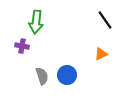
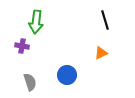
black line: rotated 18 degrees clockwise
orange triangle: moved 1 px up
gray semicircle: moved 12 px left, 6 px down
